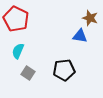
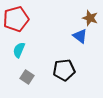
red pentagon: rotated 30 degrees clockwise
blue triangle: rotated 28 degrees clockwise
cyan semicircle: moved 1 px right, 1 px up
gray square: moved 1 px left, 4 px down
